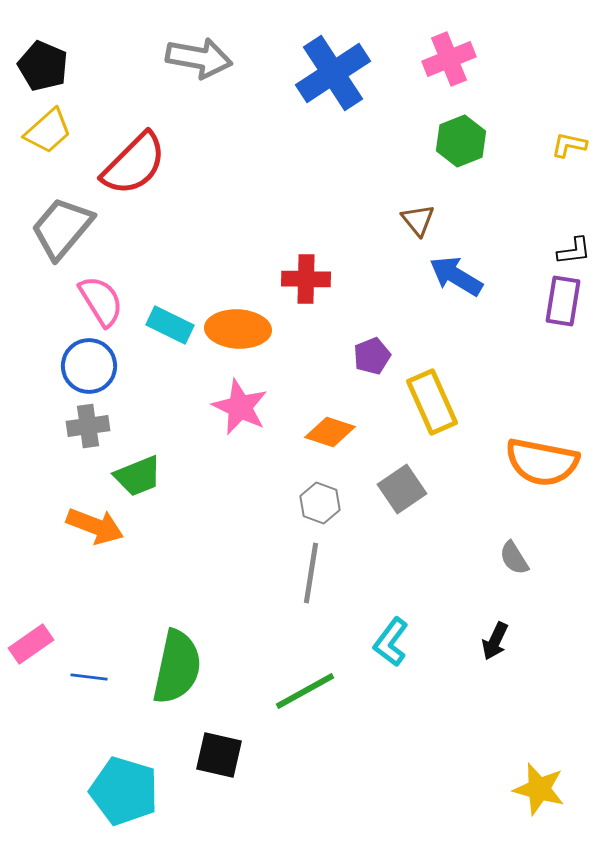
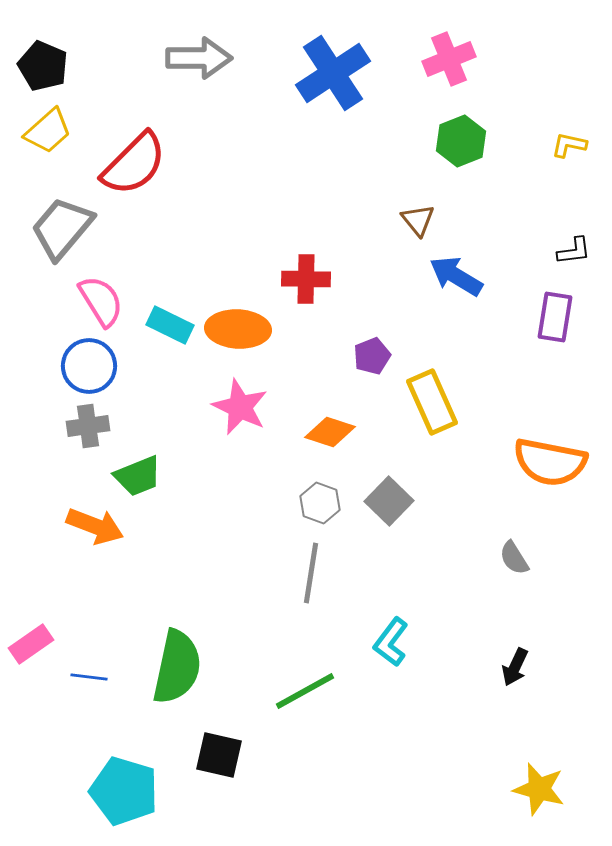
gray arrow: rotated 10 degrees counterclockwise
purple rectangle: moved 8 px left, 16 px down
orange semicircle: moved 8 px right
gray square: moved 13 px left, 12 px down; rotated 12 degrees counterclockwise
black arrow: moved 20 px right, 26 px down
